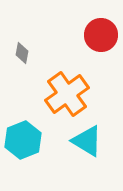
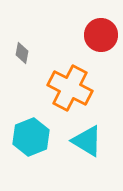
orange cross: moved 3 px right, 6 px up; rotated 27 degrees counterclockwise
cyan hexagon: moved 8 px right, 3 px up
